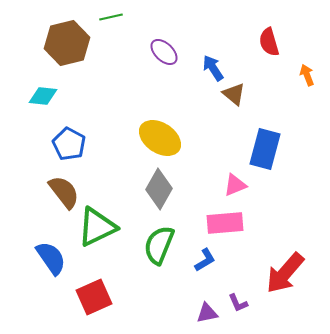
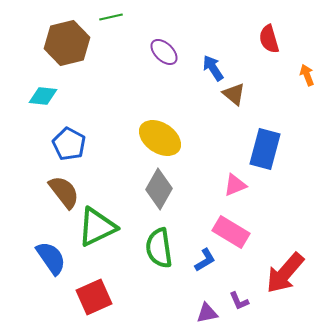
red semicircle: moved 3 px up
pink rectangle: moved 6 px right, 9 px down; rotated 36 degrees clockwise
green semicircle: moved 3 px down; rotated 30 degrees counterclockwise
purple L-shape: moved 1 px right, 2 px up
